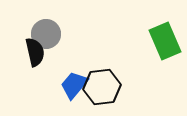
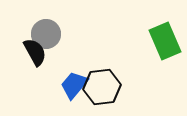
black semicircle: rotated 16 degrees counterclockwise
